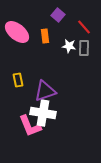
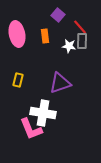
red line: moved 4 px left
pink ellipse: moved 2 px down; rotated 40 degrees clockwise
gray rectangle: moved 2 px left, 7 px up
yellow rectangle: rotated 24 degrees clockwise
purple triangle: moved 15 px right, 8 px up
pink L-shape: moved 1 px right, 3 px down
